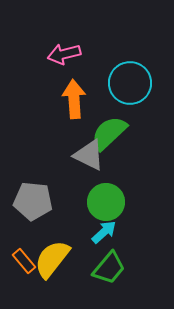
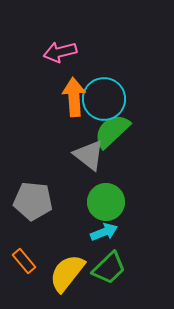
pink arrow: moved 4 px left, 2 px up
cyan circle: moved 26 px left, 16 px down
orange arrow: moved 2 px up
green semicircle: moved 3 px right, 2 px up
gray triangle: rotated 12 degrees clockwise
cyan arrow: rotated 20 degrees clockwise
yellow semicircle: moved 15 px right, 14 px down
green trapezoid: rotated 6 degrees clockwise
